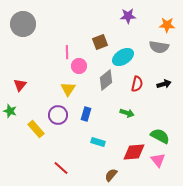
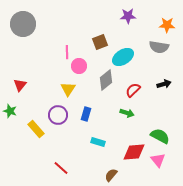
red semicircle: moved 4 px left, 6 px down; rotated 147 degrees counterclockwise
